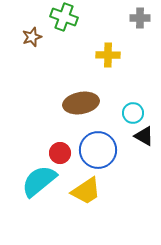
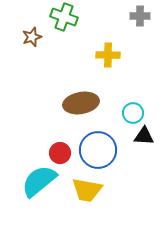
gray cross: moved 2 px up
black triangle: rotated 25 degrees counterclockwise
yellow trapezoid: moved 1 px right, 1 px up; rotated 44 degrees clockwise
